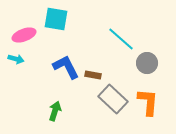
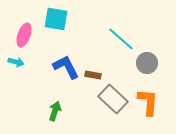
pink ellipse: rotated 50 degrees counterclockwise
cyan arrow: moved 3 px down
